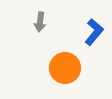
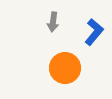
gray arrow: moved 13 px right
